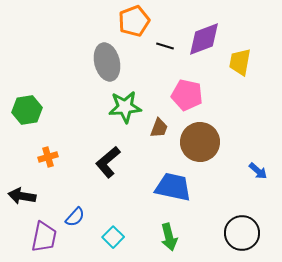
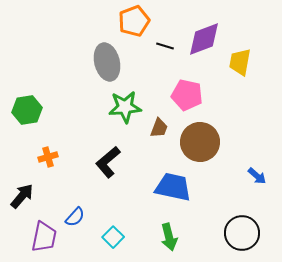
blue arrow: moved 1 px left, 5 px down
black arrow: rotated 120 degrees clockwise
